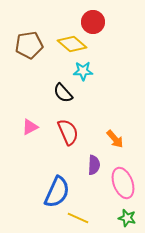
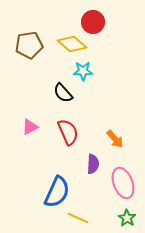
purple semicircle: moved 1 px left, 1 px up
green star: rotated 18 degrees clockwise
